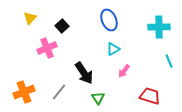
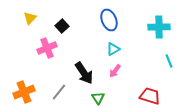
pink arrow: moved 9 px left
